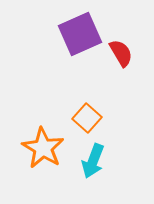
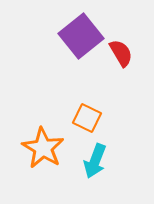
purple square: moved 1 px right, 2 px down; rotated 15 degrees counterclockwise
orange square: rotated 16 degrees counterclockwise
cyan arrow: moved 2 px right
